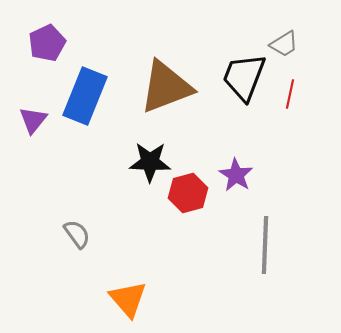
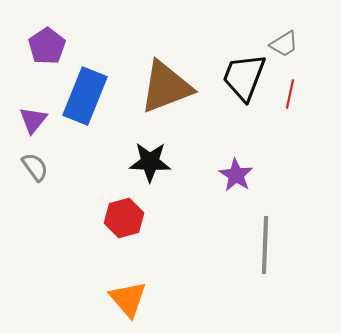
purple pentagon: moved 3 px down; rotated 9 degrees counterclockwise
red hexagon: moved 64 px left, 25 px down
gray semicircle: moved 42 px left, 67 px up
